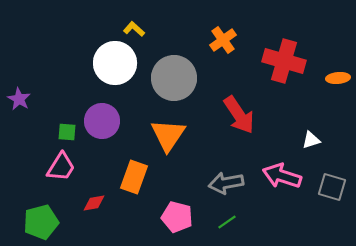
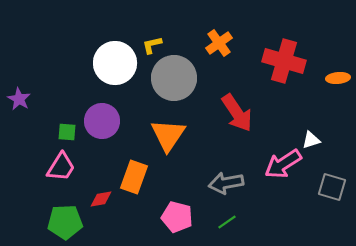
yellow L-shape: moved 18 px right, 16 px down; rotated 55 degrees counterclockwise
orange cross: moved 4 px left, 3 px down
red arrow: moved 2 px left, 2 px up
pink arrow: moved 1 px right, 12 px up; rotated 51 degrees counterclockwise
red diamond: moved 7 px right, 4 px up
green pentagon: moved 24 px right; rotated 12 degrees clockwise
